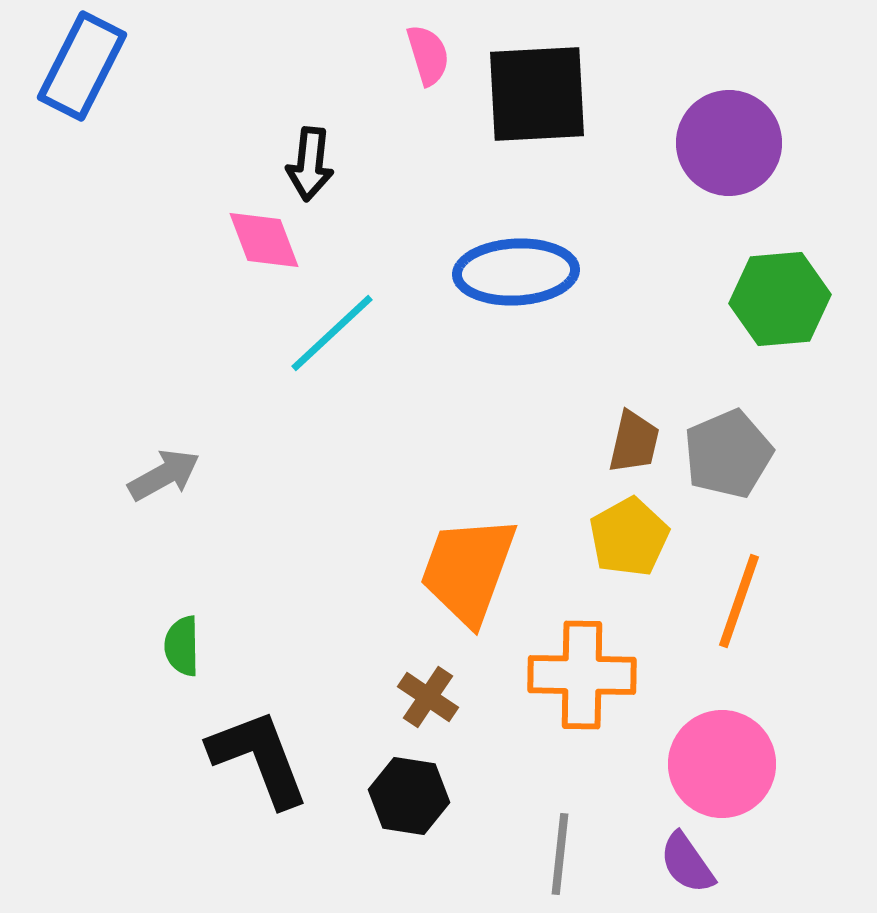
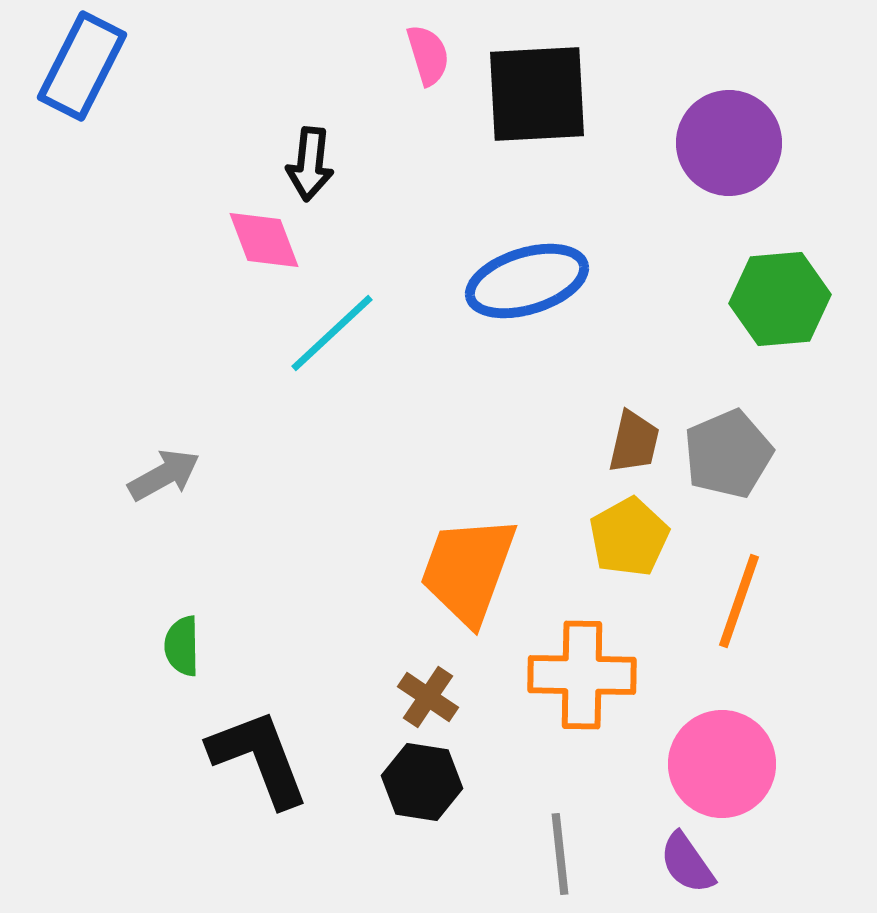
blue ellipse: moved 11 px right, 9 px down; rotated 14 degrees counterclockwise
black hexagon: moved 13 px right, 14 px up
gray line: rotated 12 degrees counterclockwise
